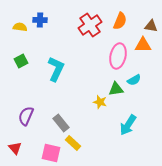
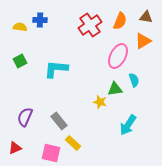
brown triangle: moved 5 px left, 9 px up
orange triangle: moved 4 px up; rotated 30 degrees counterclockwise
pink ellipse: rotated 15 degrees clockwise
green square: moved 1 px left
cyan L-shape: rotated 110 degrees counterclockwise
cyan semicircle: rotated 80 degrees counterclockwise
green triangle: moved 1 px left
purple semicircle: moved 1 px left, 1 px down
gray rectangle: moved 2 px left, 2 px up
red triangle: rotated 48 degrees clockwise
